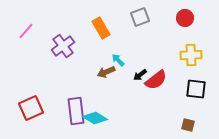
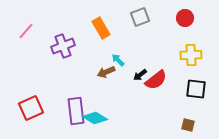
purple cross: rotated 15 degrees clockwise
